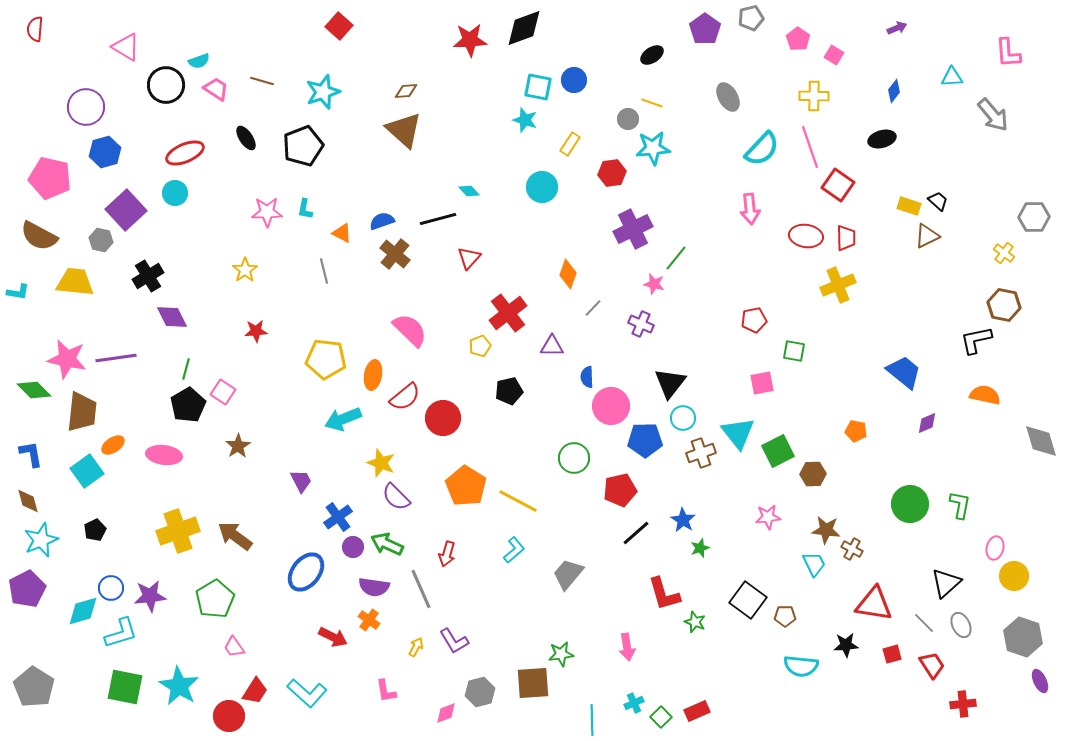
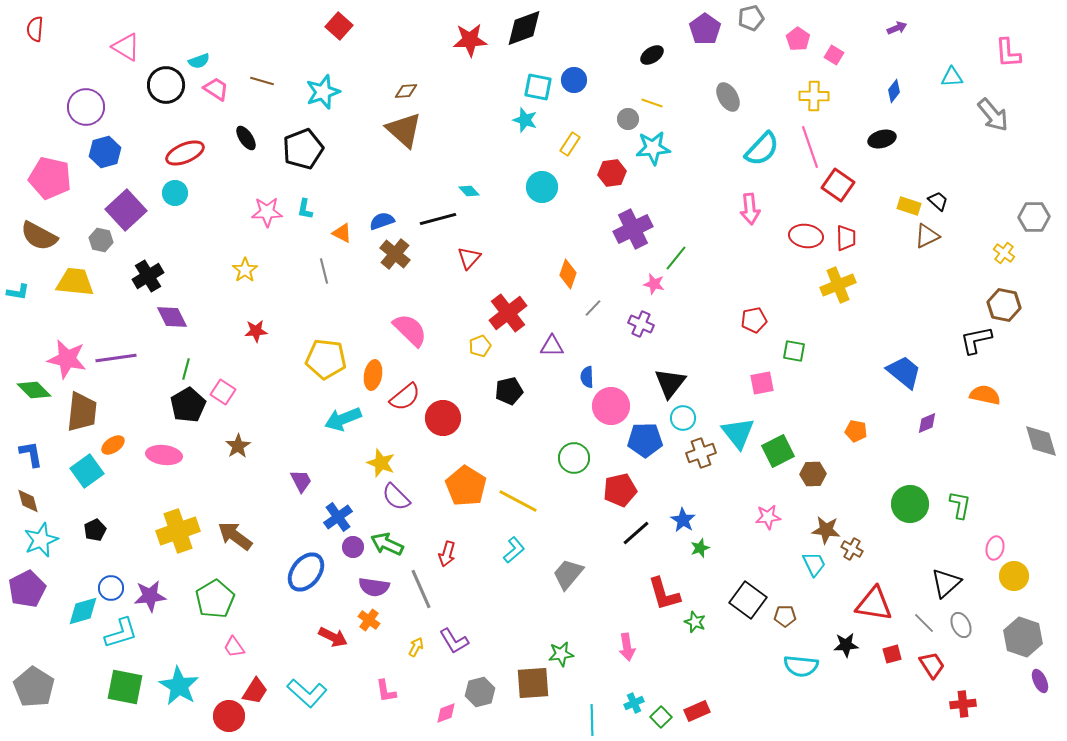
black pentagon at (303, 146): moved 3 px down
